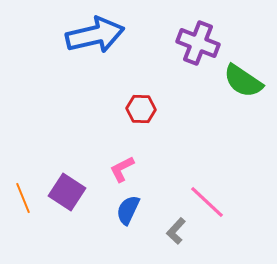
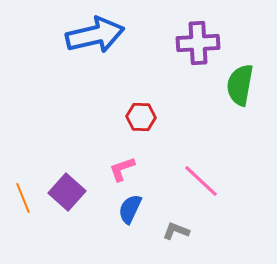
purple cross: rotated 24 degrees counterclockwise
green semicircle: moved 3 px left, 4 px down; rotated 66 degrees clockwise
red hexagon: moved 8 px down
pink L-shape: rotated 8 degrees clockwise
purple square: rotated 9 degrees clockwise
pink line: moved 6 px left, 21 px up
blue semicircle: moved 2 px right, 1 px up
gray L-shape: rotated 68 degrees clockwise
